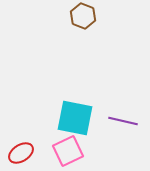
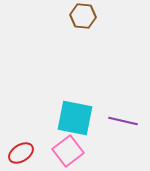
brown hexagon: rotated 15 degrees counterclockwise
pink square: rotated 12 degrees counterclockwise
